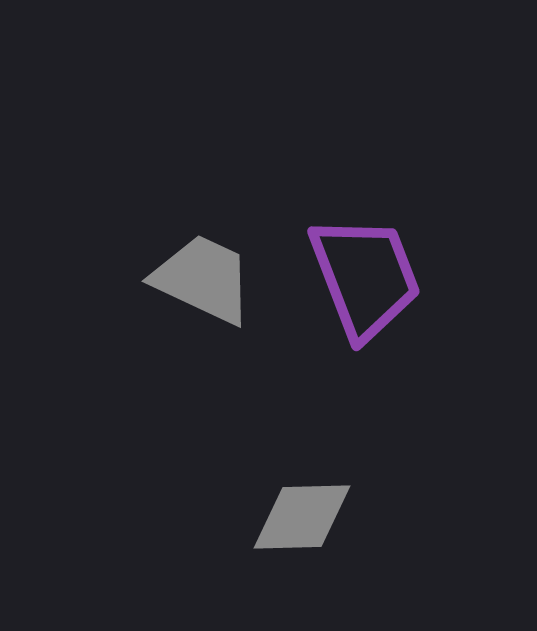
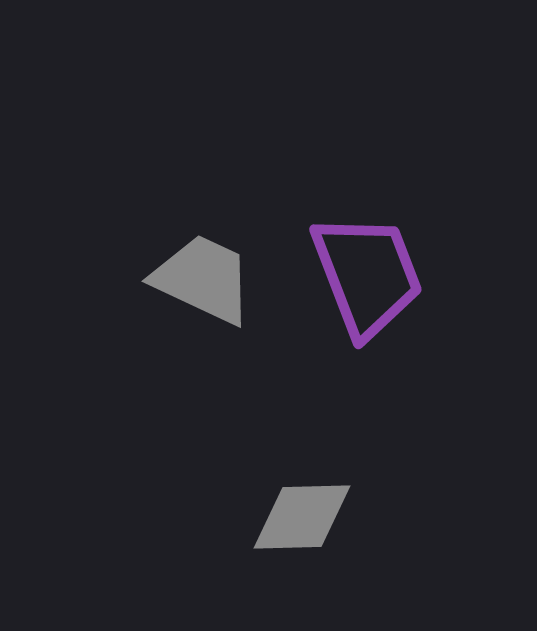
purple trapezoid: moved 2 px right, 2 px up
